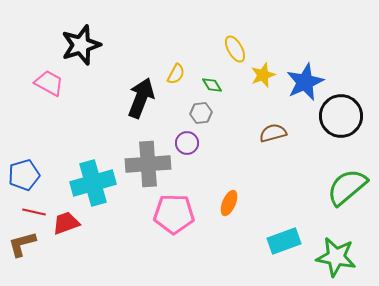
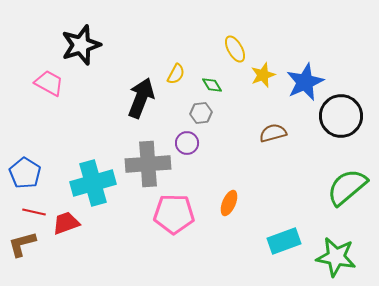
blue pentagon: moved 1 px right, 2 px up; rotated 24 degrees counterclockwise
